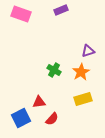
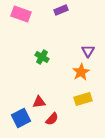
purple triangle: rotated 40 degrees counterclockwise
green cross: moved 12 px left, 13 px up
